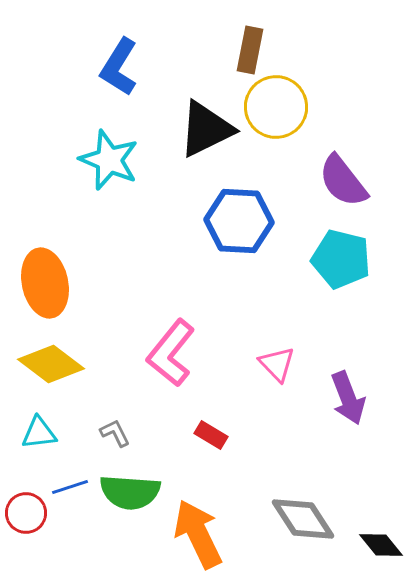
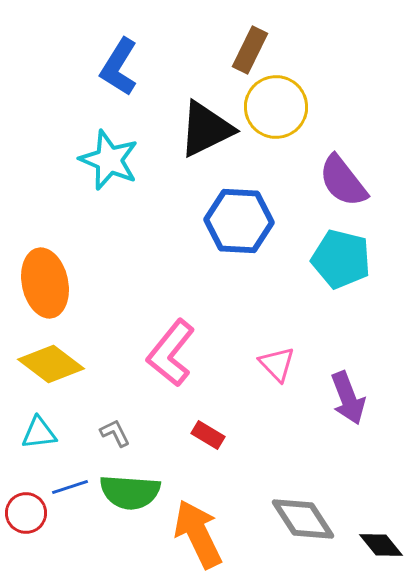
brown rectangle: rotated 15 degrees clockwise
red rectangle: moved 3 px left
